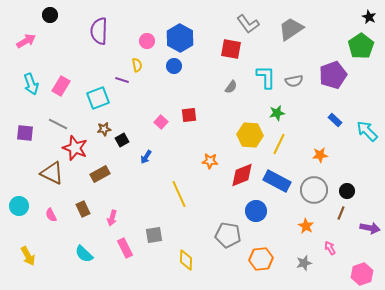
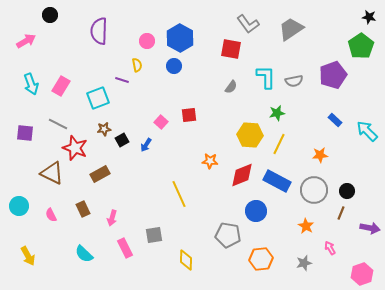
black star at (369, 17): rotated 16 degrees counterclockwise
blue arrow at (146, 157): moved 12 px up
